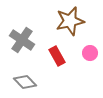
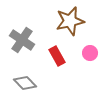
gray diamond: moved 1 px down
